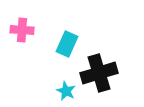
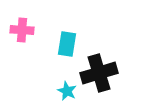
cyan rectangle: rotated 15 degrees counterclockwise
cyan star: moved 1 px right
